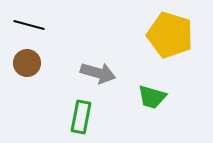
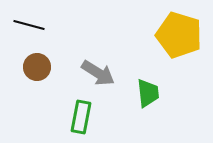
yellow pentagon: moved 9 px right
brown circle: moved 10 px right, 4 px down
gray arrow: rotated 16 degrees clockwise
green trapezoid: moved 4 px left, 4 px up; rotated 112 degrees counterclockwise
